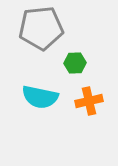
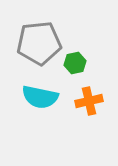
gray pentagon: moved 2 px left, 15 px down
green hexagon: rotated 10 degrees counterclockwise
